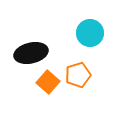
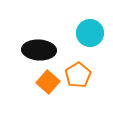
black ellipse: moved 8 px right, 3 px up; rotated 16 degrees clockwise
orange pentagon: rotated 15 degrees counterclockwise
